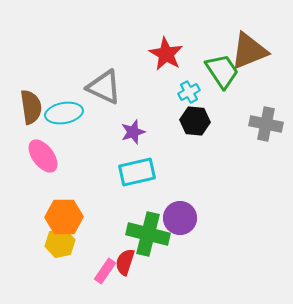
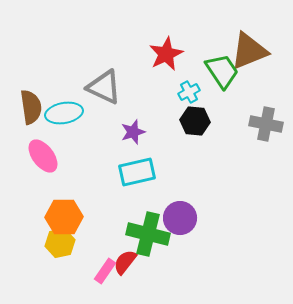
red star: rotated 16 degrees clockwise
red semicircle: rotated 20 degrees clockwise
